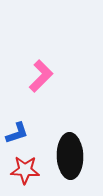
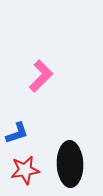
black ellipse: moved 8 px down
red star: rotated 12 degrees counterclockwise
